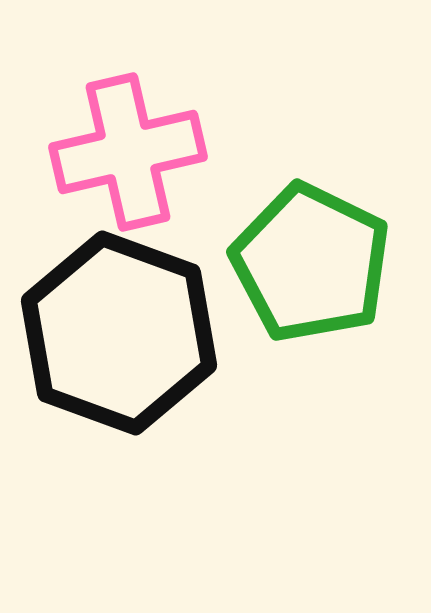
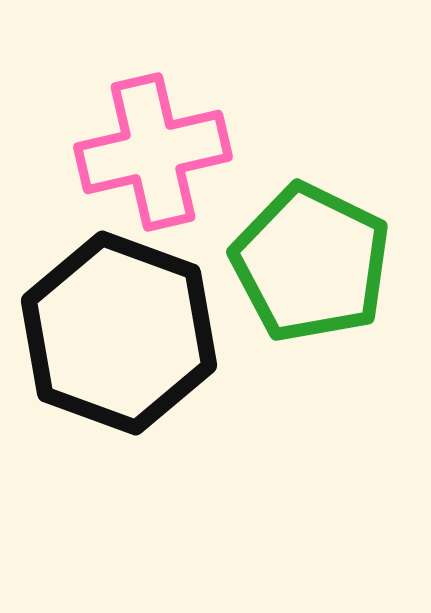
pink cross: moved 25 px right
